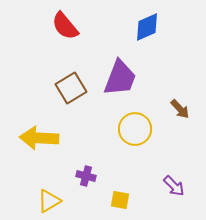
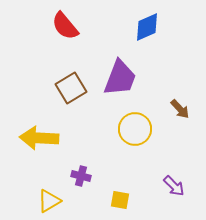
purple cross: moved 5 px left
